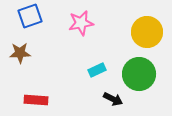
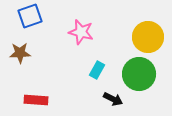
pink star: moved 9 px down; rotated 25 degrees clockwise
yellow circle: moved 1 px right, 5 px down
cyan rectangle: rotated 36 degrees counterclockwise
